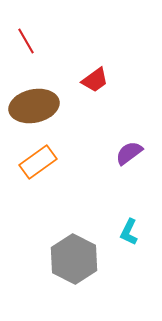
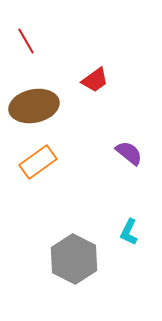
purple semicircle: rotated 76 degrees clockwise
